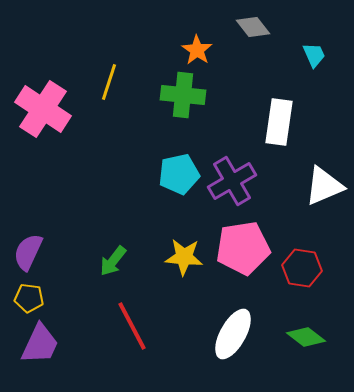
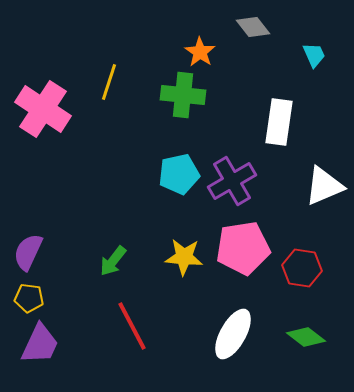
orange star: moved 3 px right, 2 px down
